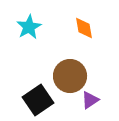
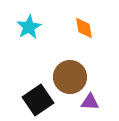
brown circle: moved 1 px down
purple triangle: moved 2 px down; rotated 36 degrees clockwise
